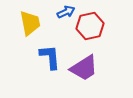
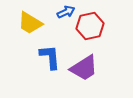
yellow trapezoid: rotated 132 degrees clockwise
